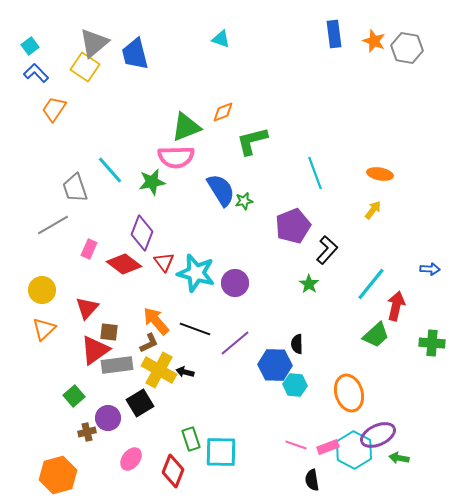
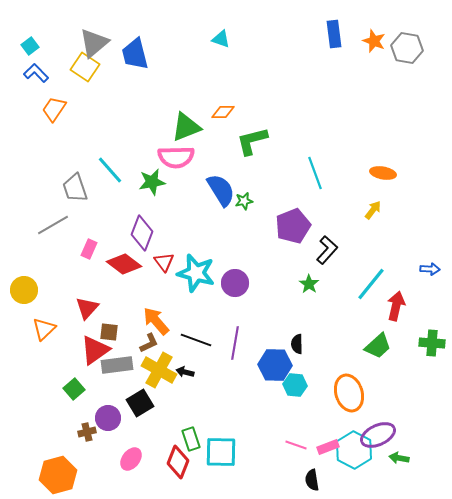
orange diamond at (223, 112): rotated 20 degrees clockwise
orange ellipse at (380, 174): moved 3 px right, 1 px up
yellow circle at (42, 290): moved 18 px left
black line at (195, 329): moved 1 px right, 11 px down
green trapezoid at (376, 335): moved 2 px right, 11 px down
purple line at (235, 343): rotated 40 degrees counterclockwise
green square at (74, 396): moved 7 px up
red diamond at (173, 471): moved 5 px right, 9 px up
